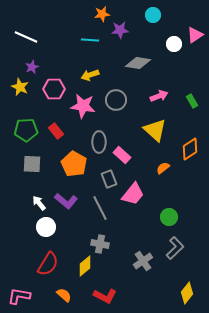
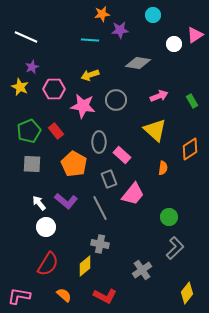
green pentagon at (26, 130): moved 3 px right, 1 px down; rotated 20 degrees counterclockwise
orange semicircle at (163, 168): rotated 136 degrees clockwise
gray cross at (143, 261): moved 1 px left, 9 px down
